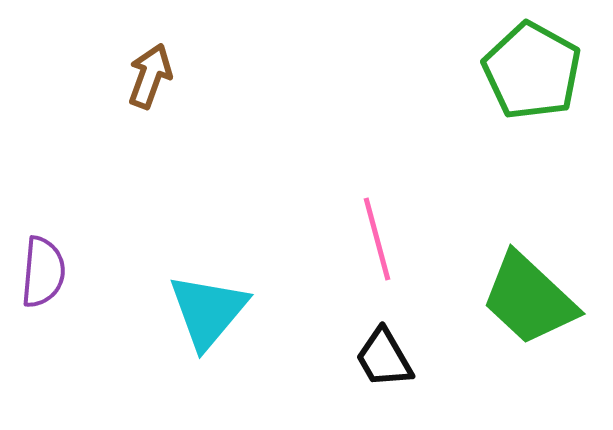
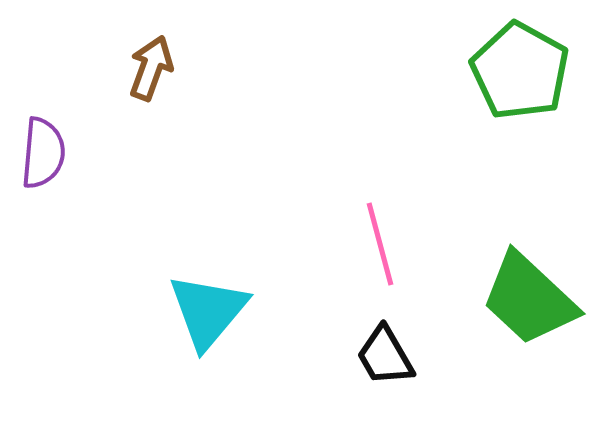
green pentagon: moved 12 px left
brown arrow: moved 1 px right, 8 px up
pink line: moved 3 px right, 5 px down
purple semicircle: moved 119 px up
black trapezoid: moved 1 px right, 2 px up
